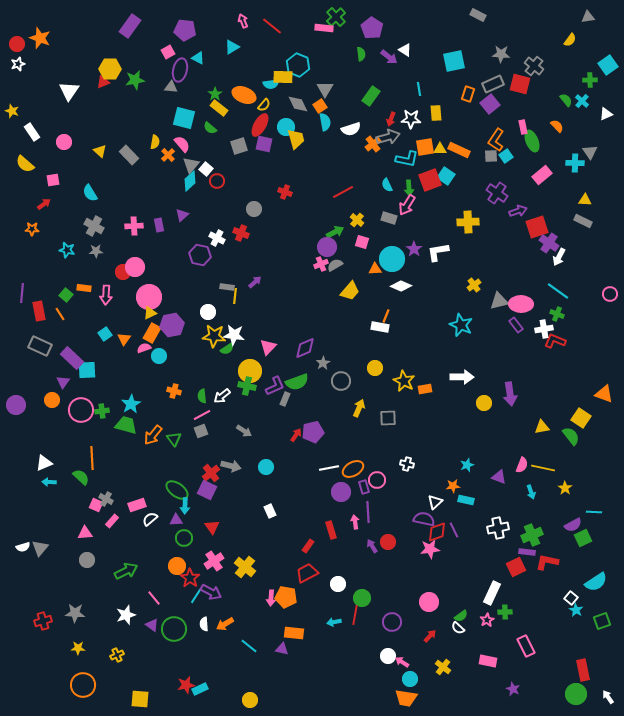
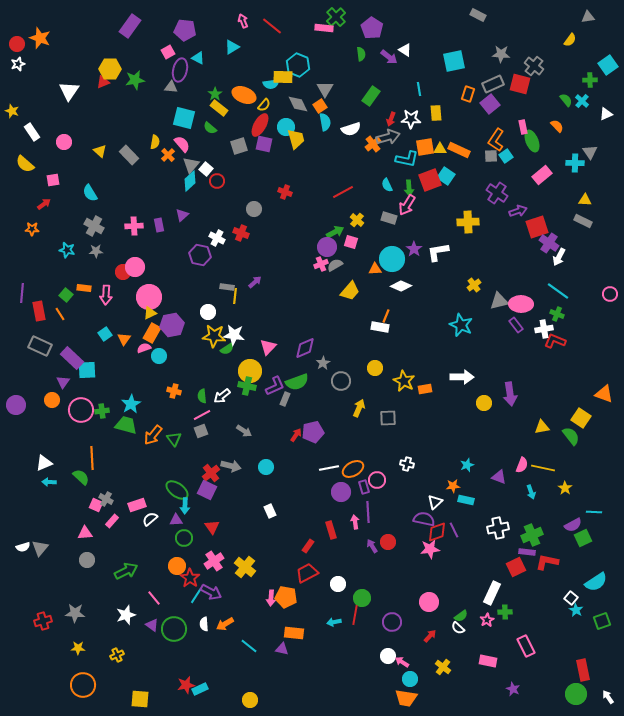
pink square at (362, 242): moved 11 px left
